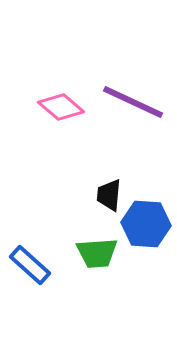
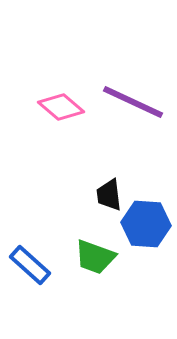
black trapezoid: rotated 12 degrees counterclockwise
green trapezoid: moved 2 px left, 4 px down; rotated 24 degrees clockwise
